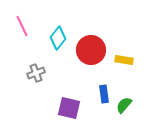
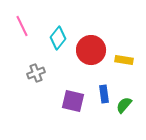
purple square: moved 4 px right, 7 px up
